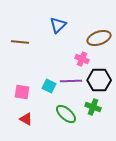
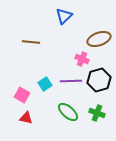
blue triangle: moved 6 px right, 9 px up
brown ellipse: moved 1 px down
brown line: moved 11 px right
black hexagon: rotated 15 degrees counterclockwise
cyan square: moved 4 px left, 2 px up; rotated 32 degrees clockwise
pink square: moved 3 px down; rotated 21 degrees clockwise
green cross: moved 4 px right, 6 px down
green ellipse: moved 2 px right, 2 px up
red triangle: moved 1 px up; rotated 16 degrees counterclockwise
